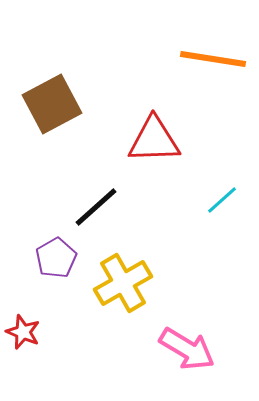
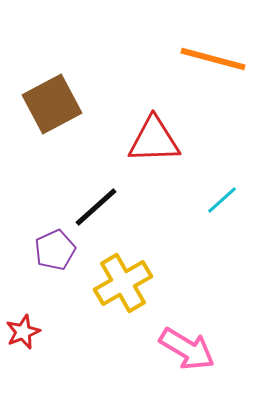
orange line: rotated 6 degrees clockwise
purple pentagon: moved 1 px left, 8 px up; rotated 6 degrees clockwise
red star: rotated 28 degrees clockwise
